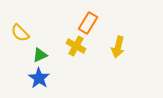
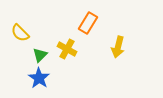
yellow cross: moved 9 px left, 3 px down
green triangle: rotated 21 degrees counterclockwise
